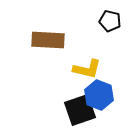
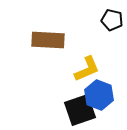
black pentagon: moved 2 px right, 1 px up
yellow L-shape: rotated 36 degrees counterclockwise
